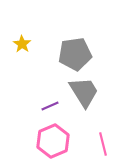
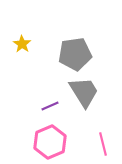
pink hexagon: moved 3 px left, 1 px down
